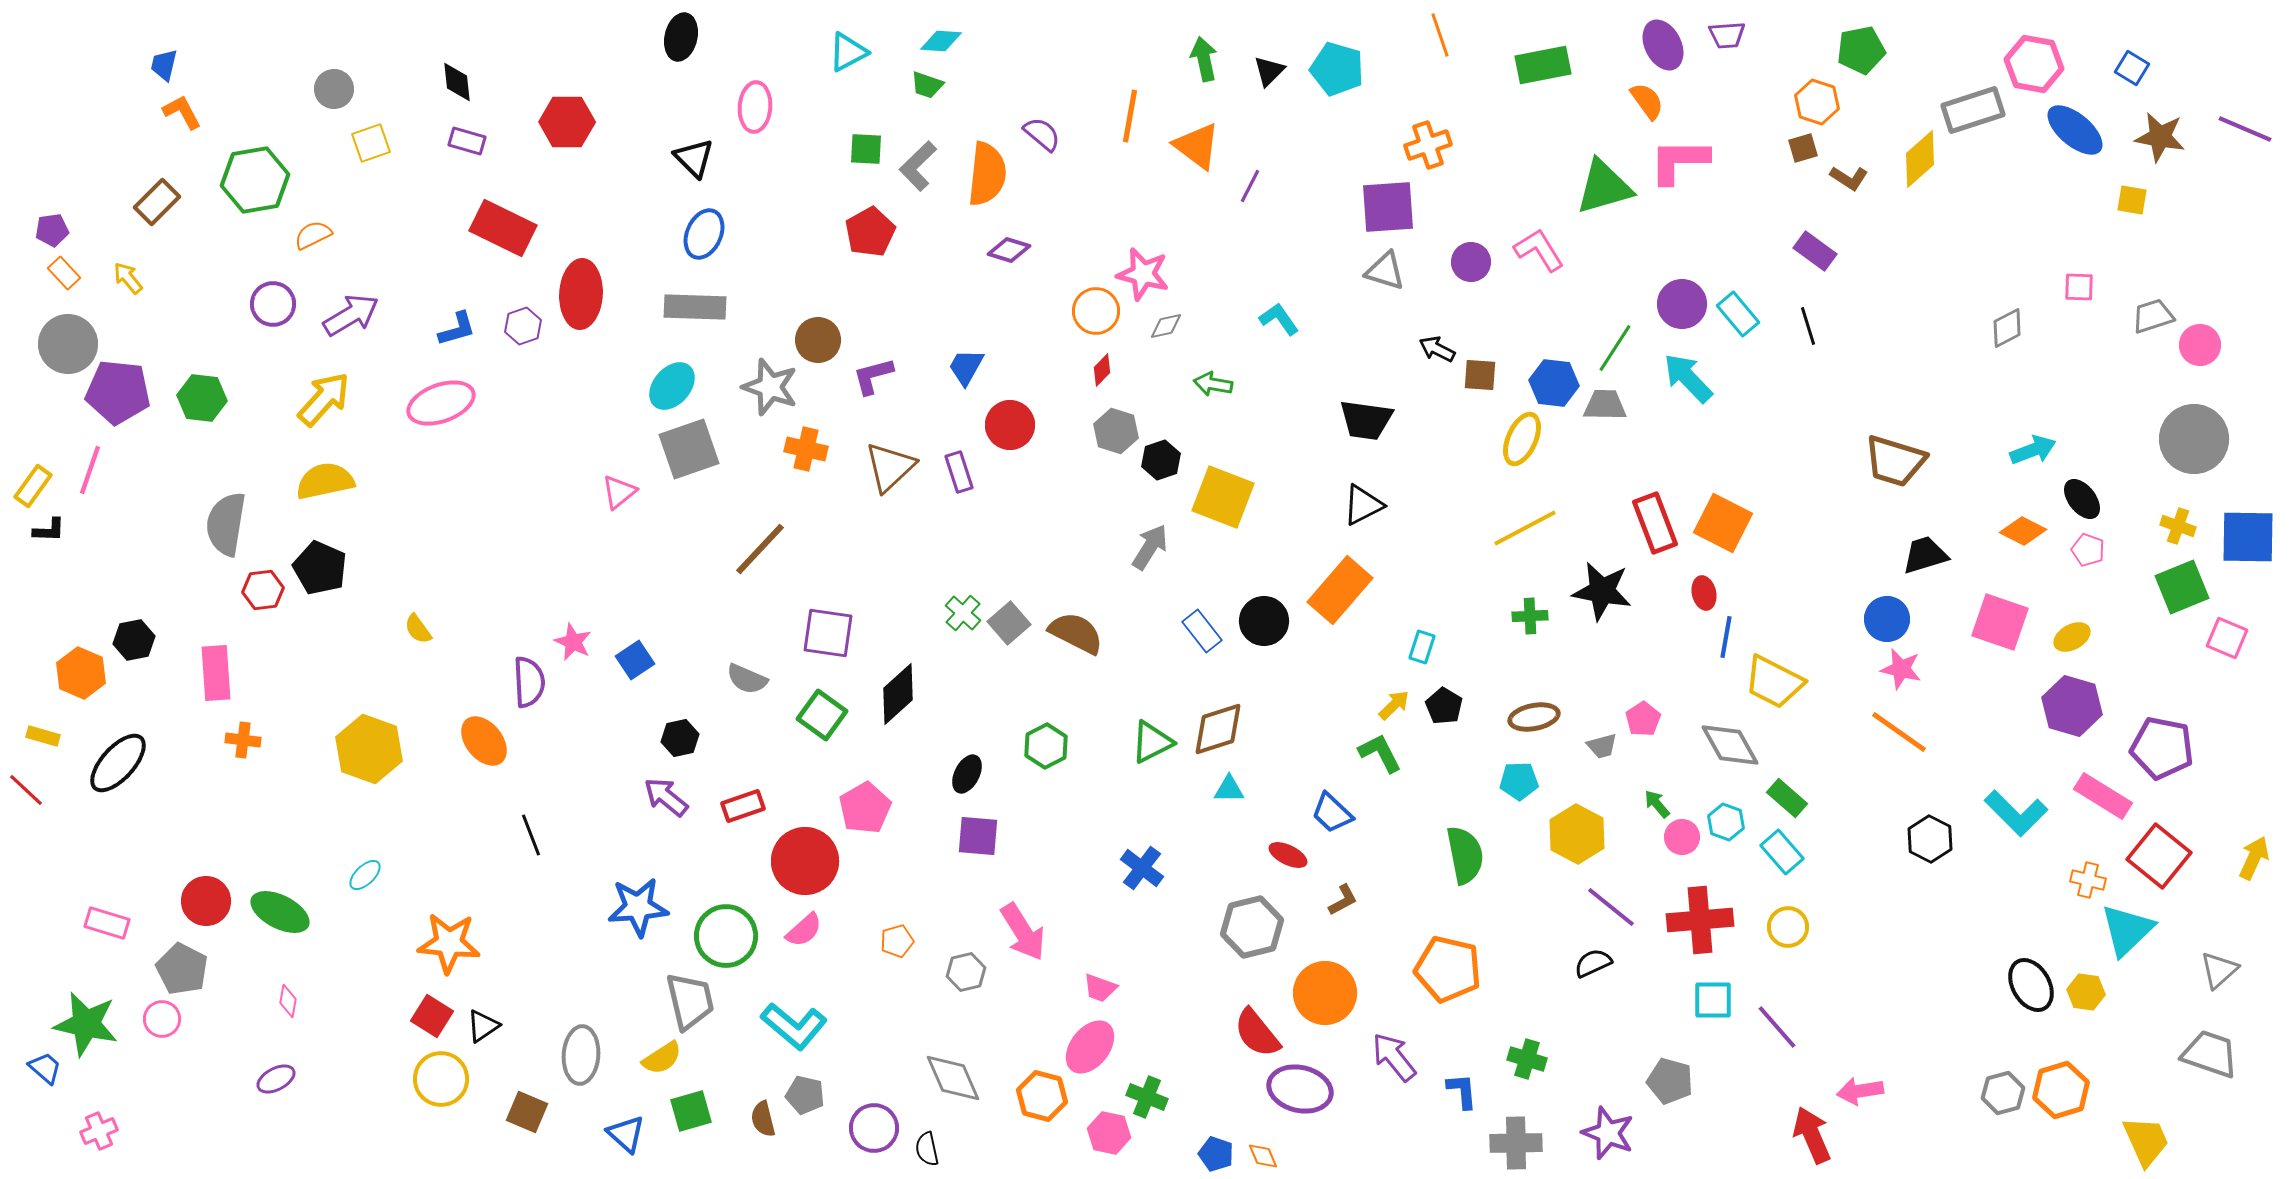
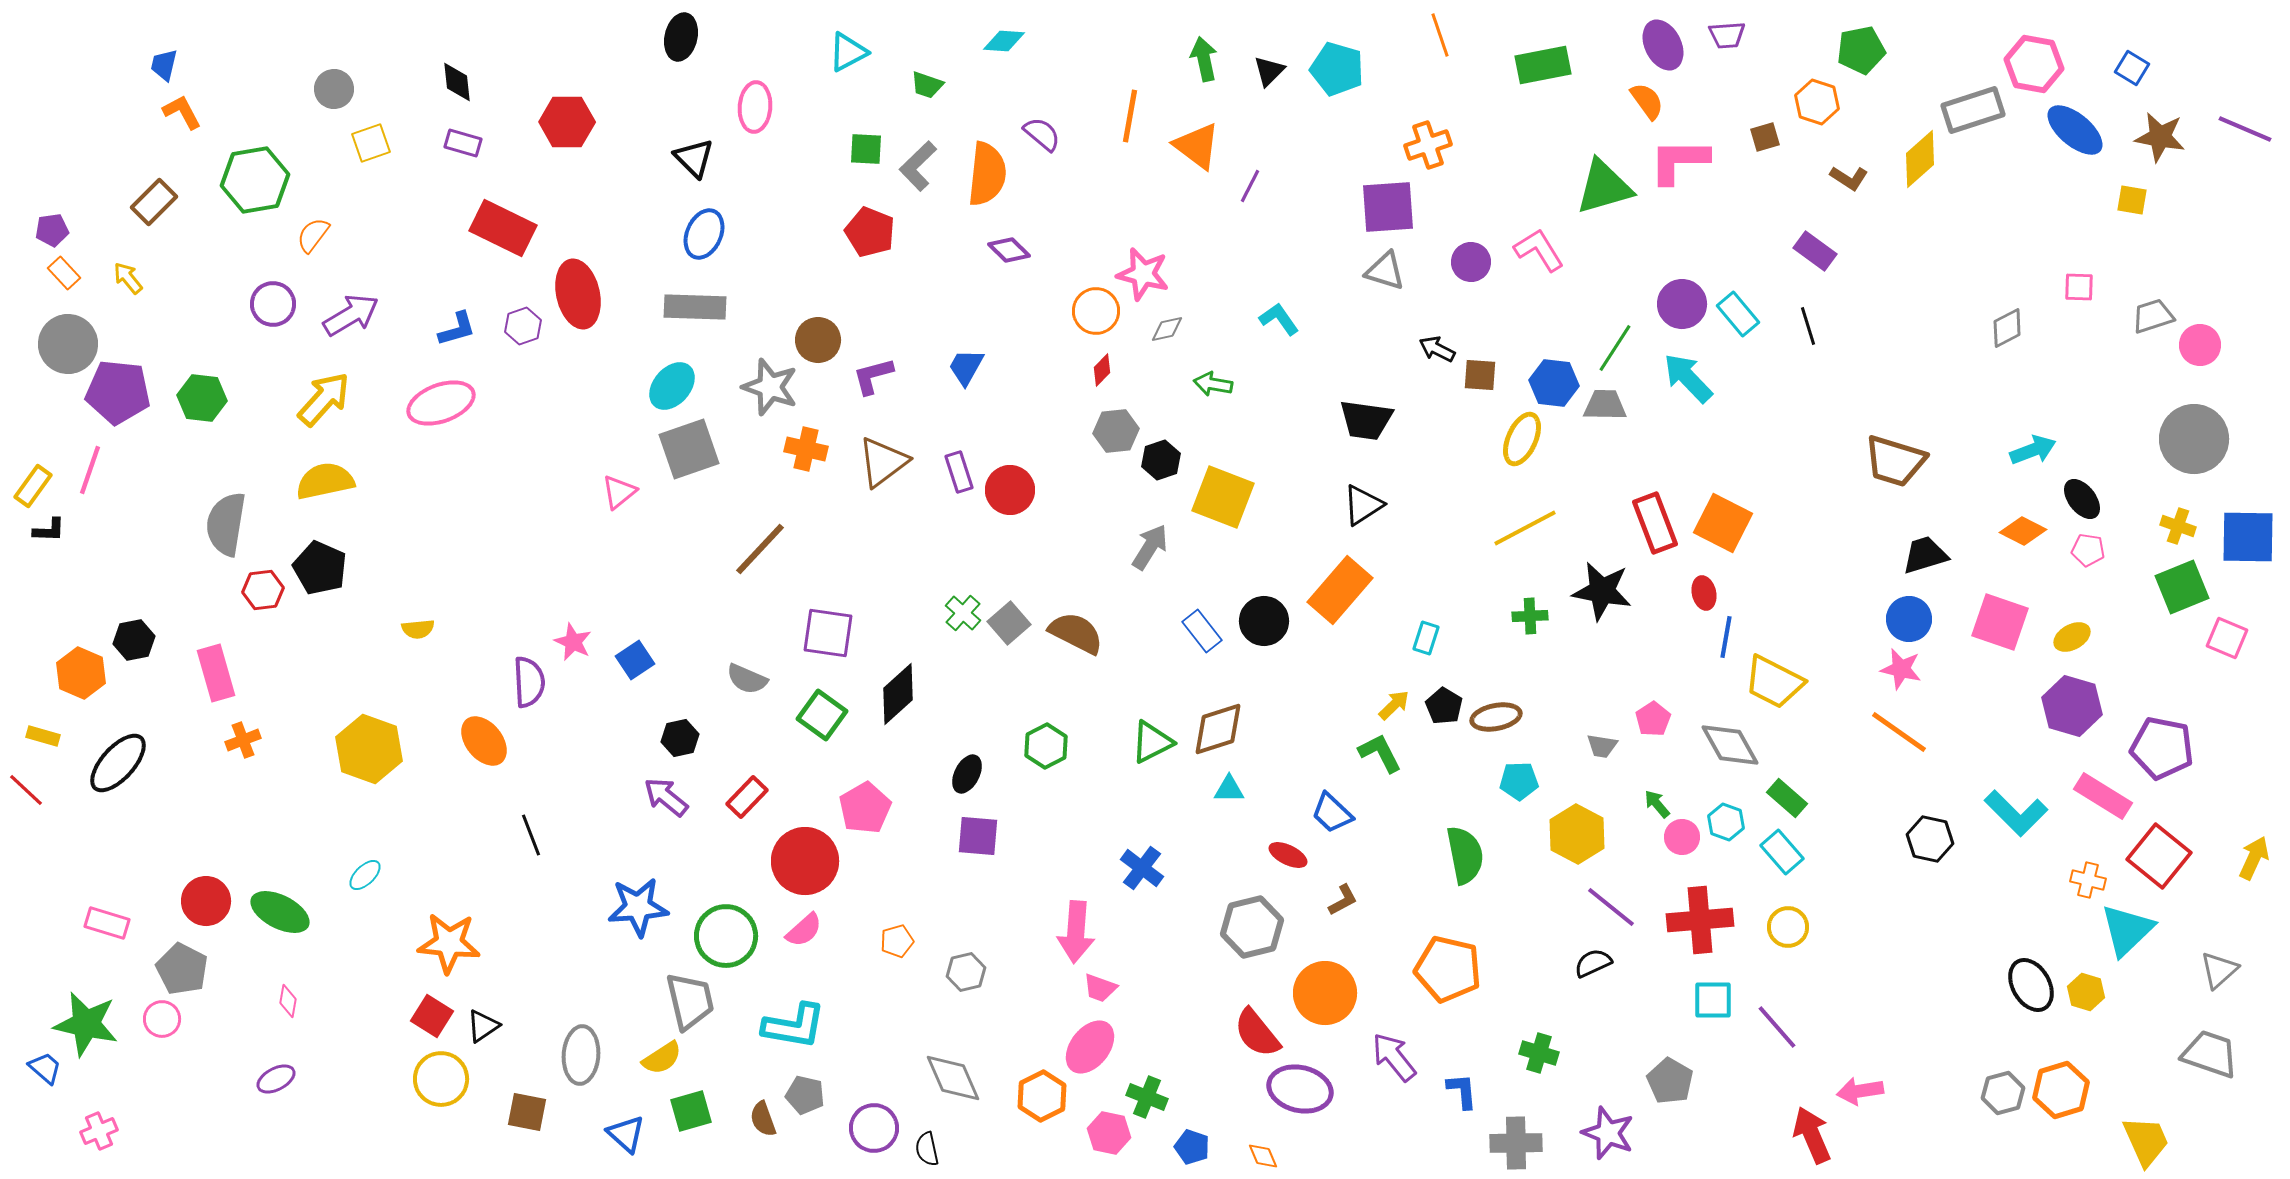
cyan diamond at (941, 41): moved 63 px right
purple rectangle at (467, 141): moved 4 px left, 2 px down
brown square at (1803, 148): moved 38 px left, 11 px up
brown rectangle at (157, 202): moved 3 px left
red pentagon at (870, 232): rotated 21 degrees counterclockwise
orange semicircle at (313, 235): rotated 27 degrees counterclockwise
purple diamond at (1009, 250): rotated 27 degrees clockwise
red ellipse at (581, 294): moved 3 px left; rotated 16 degrees counterclockwise
gray diamond at (1166, 326): moved 1 px right, 3 px down
red circle at (1010, 425): moved 65 px down
gray hexagon at (1116, 431): rotated 24 degrees counterclockwise
brown triangle at (890, 467): moved 7 px left, 5 px up; rotated 6 degrees clockwise
black triangle at (1363, 505): rotated 6 degrees counterclockwise
pink pentagon at (2088, 550): rotated 12 degrees counterclockwise
blue circle at (1887, 619): moved 22 px right
yellow semicircle at (418, 629): rotated 60 degrees counterclockwise
cyan rectangle at (1422, 647): moved 4 px right, 9 px up
pink rectangle at (216, 673): rotated 12 degrees counterclockwise
brown ellipse at (1534, 717): moved 38 px left
pink pentagon at (1643, 719): moved 10 px right
orange cross at (243, 740): rotated 28 degrees counterclockwise
gray trapezoid at (1602, 746): rotated 24 degrees clockwise
red rectangle at (743, 806): moved 4 px right, 9 px up; rotated 27 degrees counterclockwise
black hexagon at (1930, 839): rotated 15 degrees counterclockwise
pink arrow at (1023, 932): moved 53 px right; rotated 36 degrees clockwise
yellow hexagon at (2086, 992): rotated 9 degrees clockwise
cyan L-shape at (794, 1026): rotated 30 degrees counterclockwise
green cross at (1527, 1059): moved 12 px right, 6 px up
gray pentagon at (1670, 1081): rotated 15 degrees clockwise
orange hexagon at (1042, 1096): rotated 18 degrees clockwise
brown square at (527, 1112): rotated 12 degrees counterclockwise
brown semicircle at (763, 1119): rotated 6 degrees counterclockwise
blue pentagon at (1216, 1154): moved 24 px left, 7 px up
